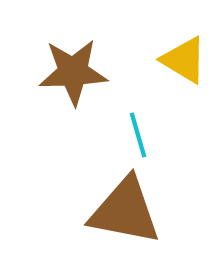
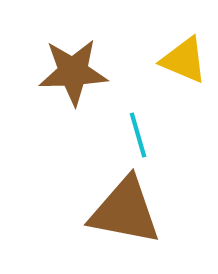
yellow triangle: rotated 8 degrees counterclockwise
